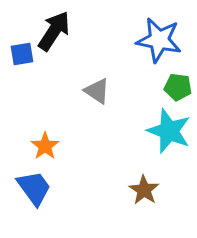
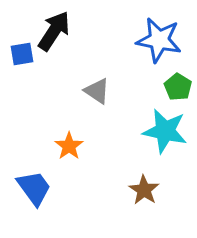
green pentagon: rotated 24 degrees clockwise
cyan star: moved 4 px left; rotated 9 degrees counterclockwise
orange star: moved 24 px right
